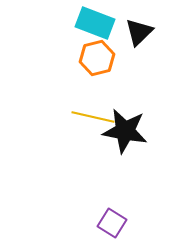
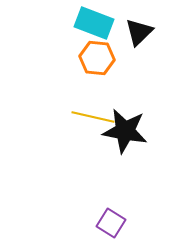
cyan rectangle: moved 1 px left
orange hexagon: rotated 20 degrees clockwise
purple square: moved 1 px left
